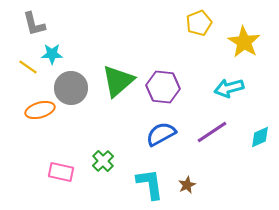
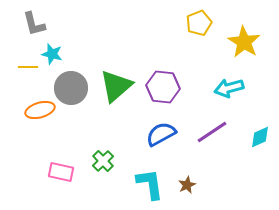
cyan star: rotated 15 degrees clockwise
yellow line: rotated 36 degrees counterclockwise
green triangle: moved 2 px left, 5 px down
